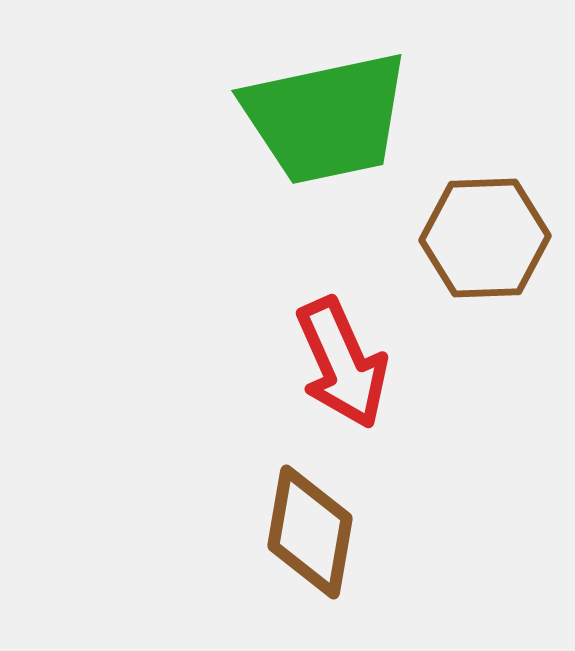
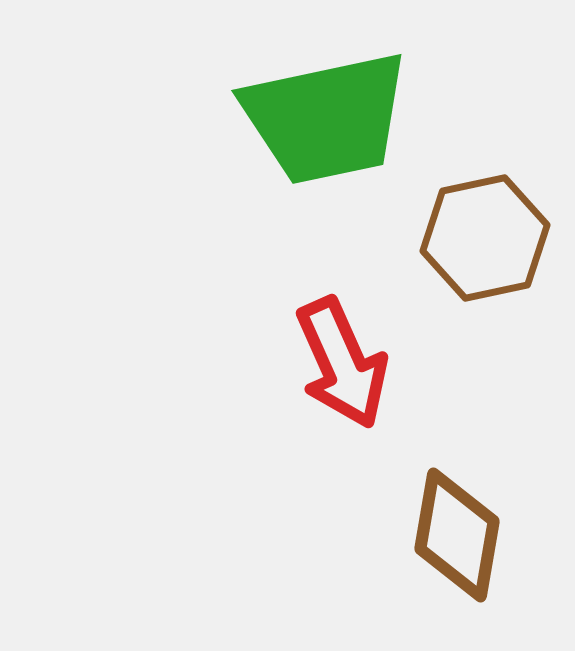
brown hexagon: rotated 10 degrees counterclockwise
brown diamond: moved 147 px right, 3 px down
